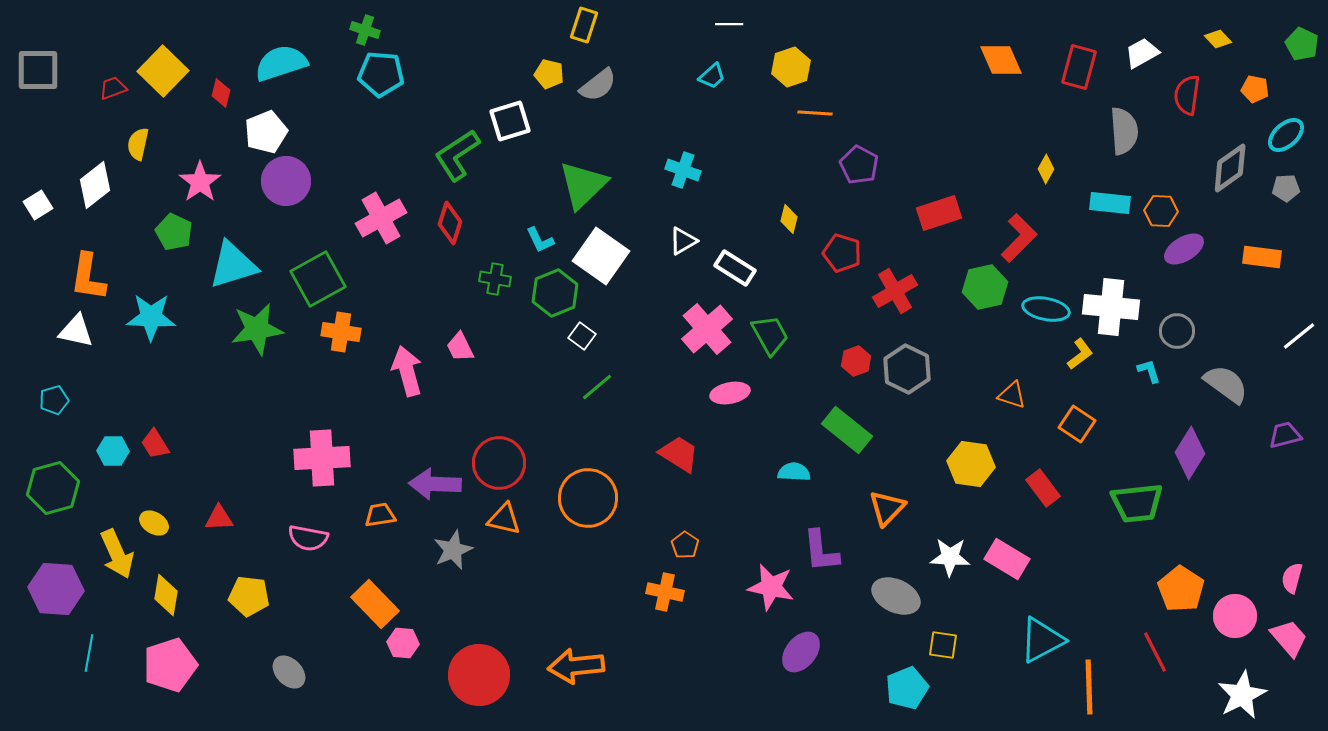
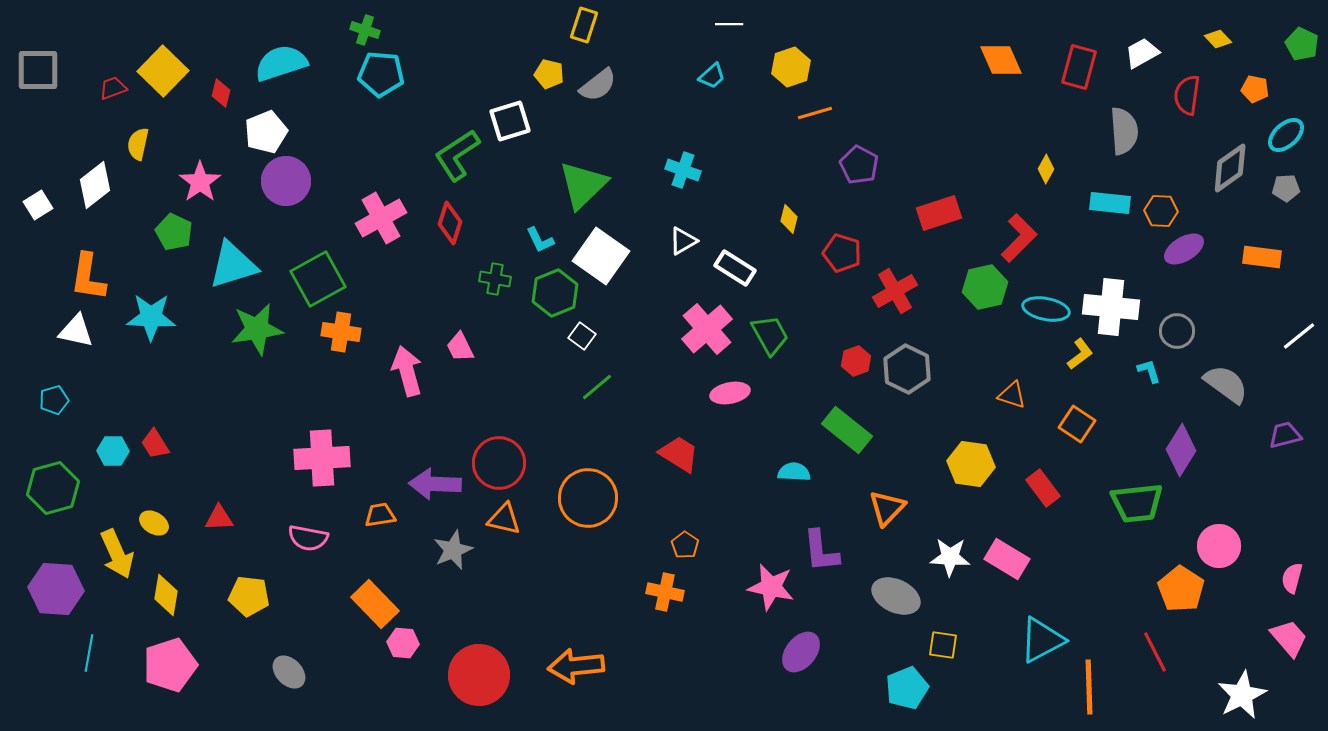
orange line at (815, 113): rotated 20 degrees counterclockwise
purple diamond at (1190, 453): moved 9 px left, 3 px up
pink circle at (1235, 616): moved 16 px left, 70 px up
